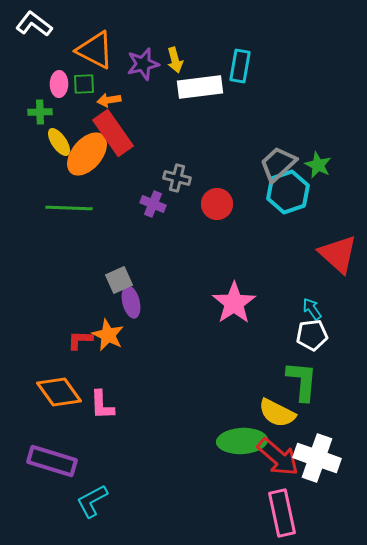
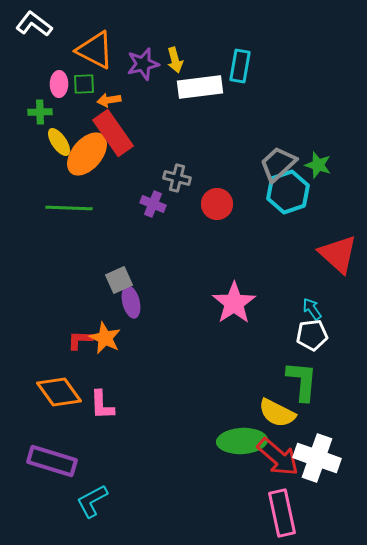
green star: rotated 8 degrees counterclockwise
orange star: moved 3 px left, 3 px down
